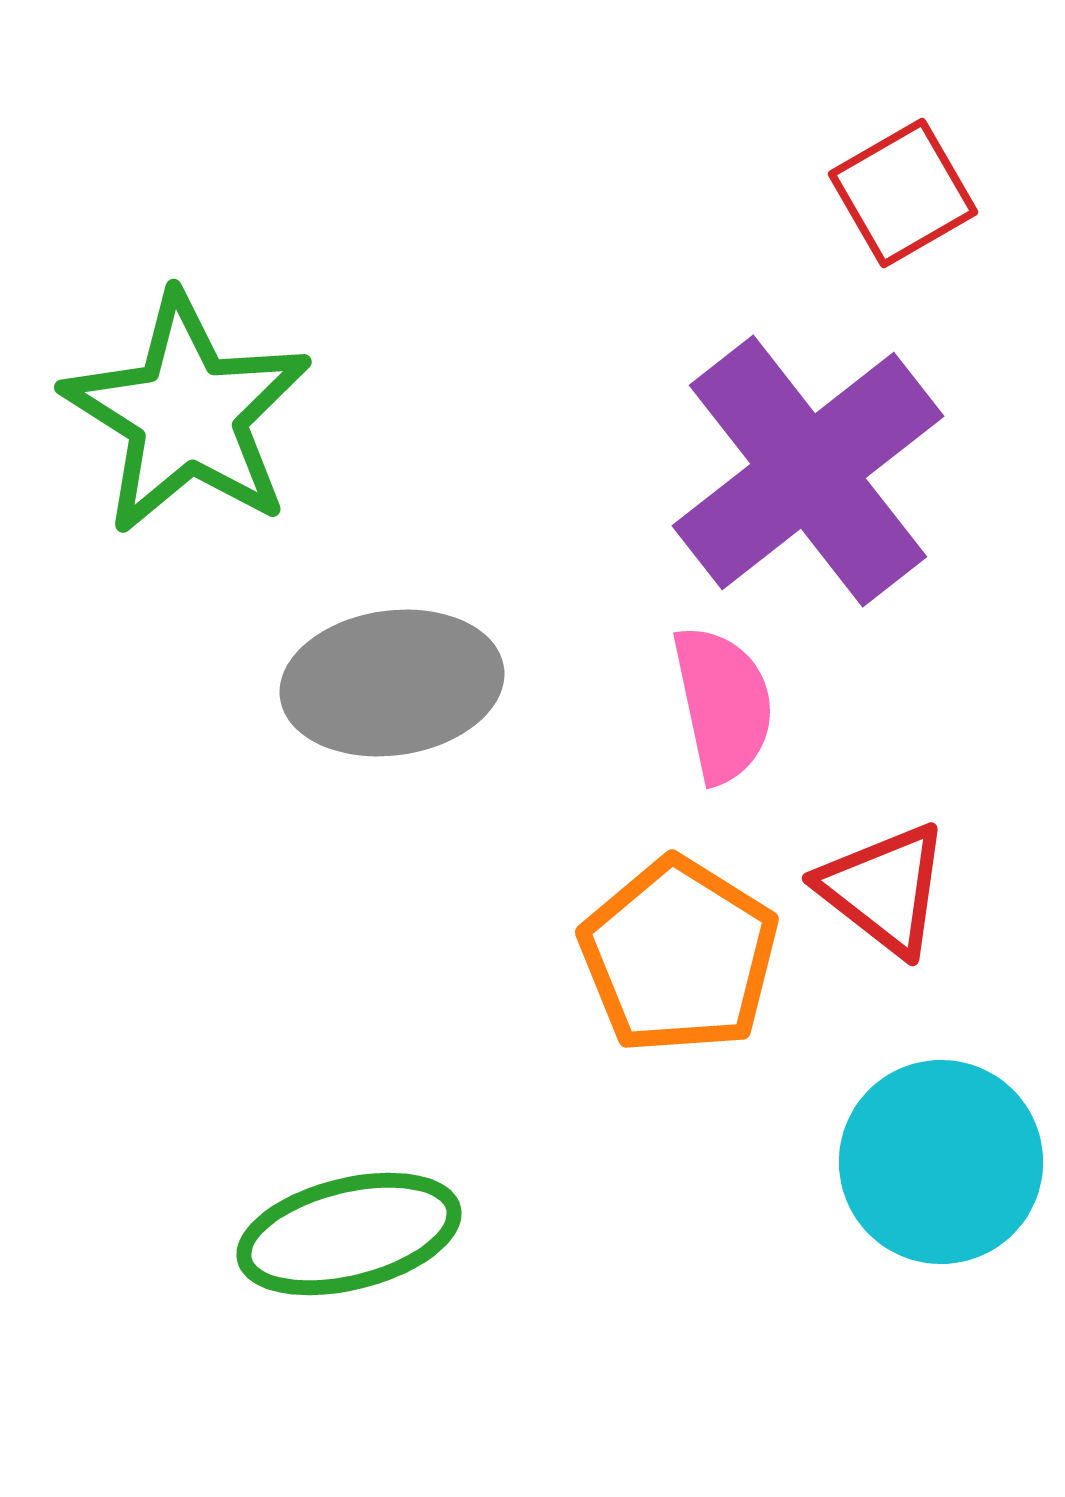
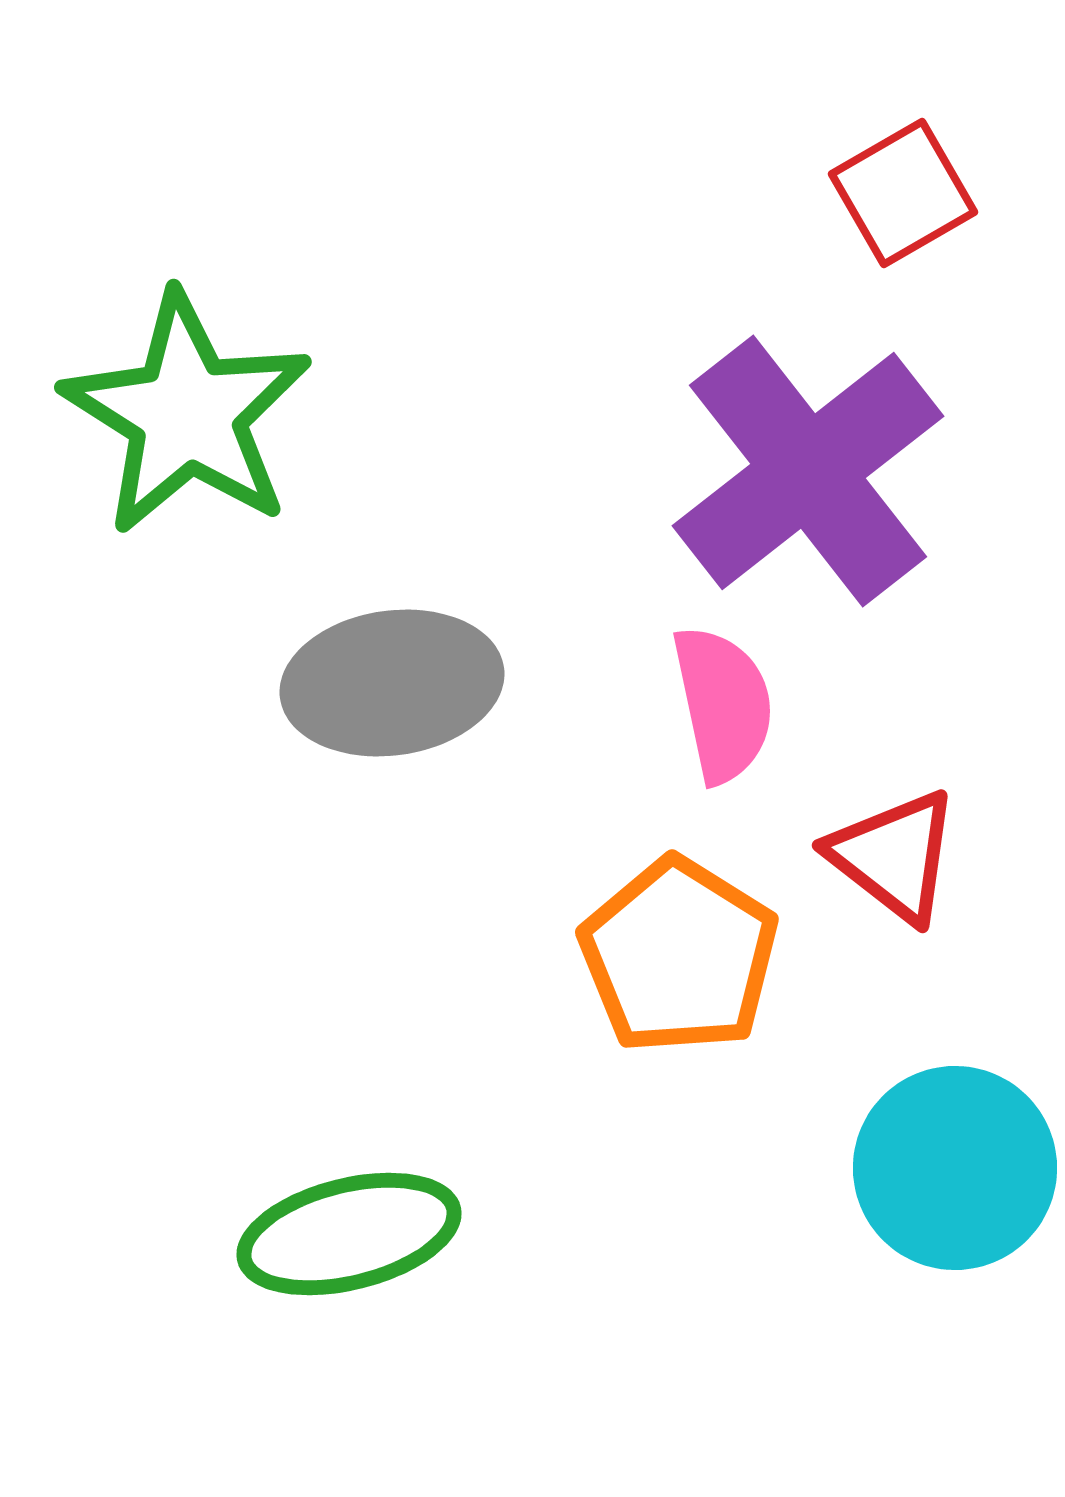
red triangle: moved 10 px right, 33 px up
cyan circle: moved 14 px right, 6 px down
